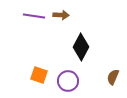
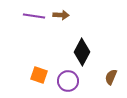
black diamond: moved 1 px right, 5 px down
brown semicircle: moved 2 px left
